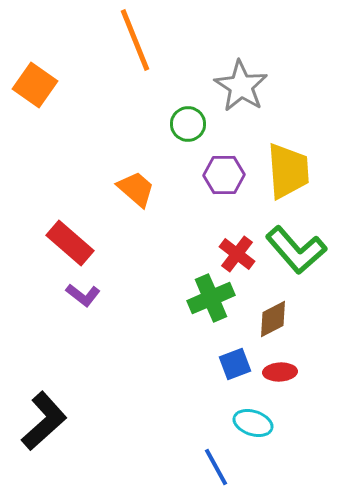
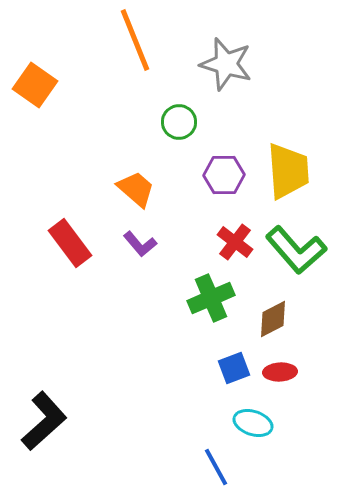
gray star: moved 15 px left, 22 px up; rotated 16 degrees counterclockwise
green circle: moved 9 px left, 2 px up
red rectangle: rotated 12 degrees clockwise
red cross: moved 2 px left, 12 px up
purple L-shape: moved 57 px right, 51 px up; rotated 12 degrees clockwise
blue square: moved 1 px left, 4 px down
